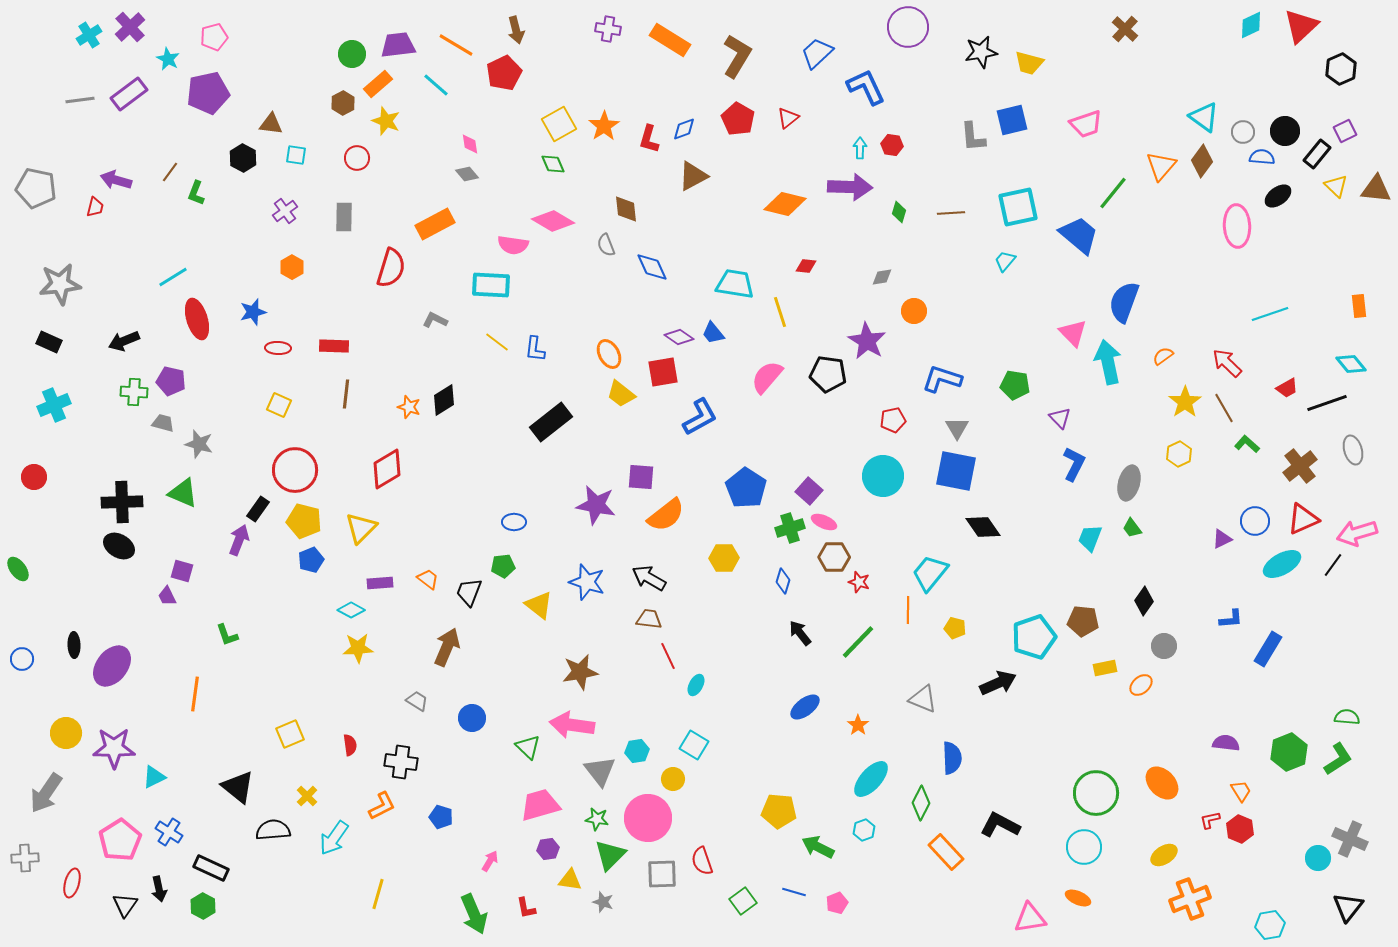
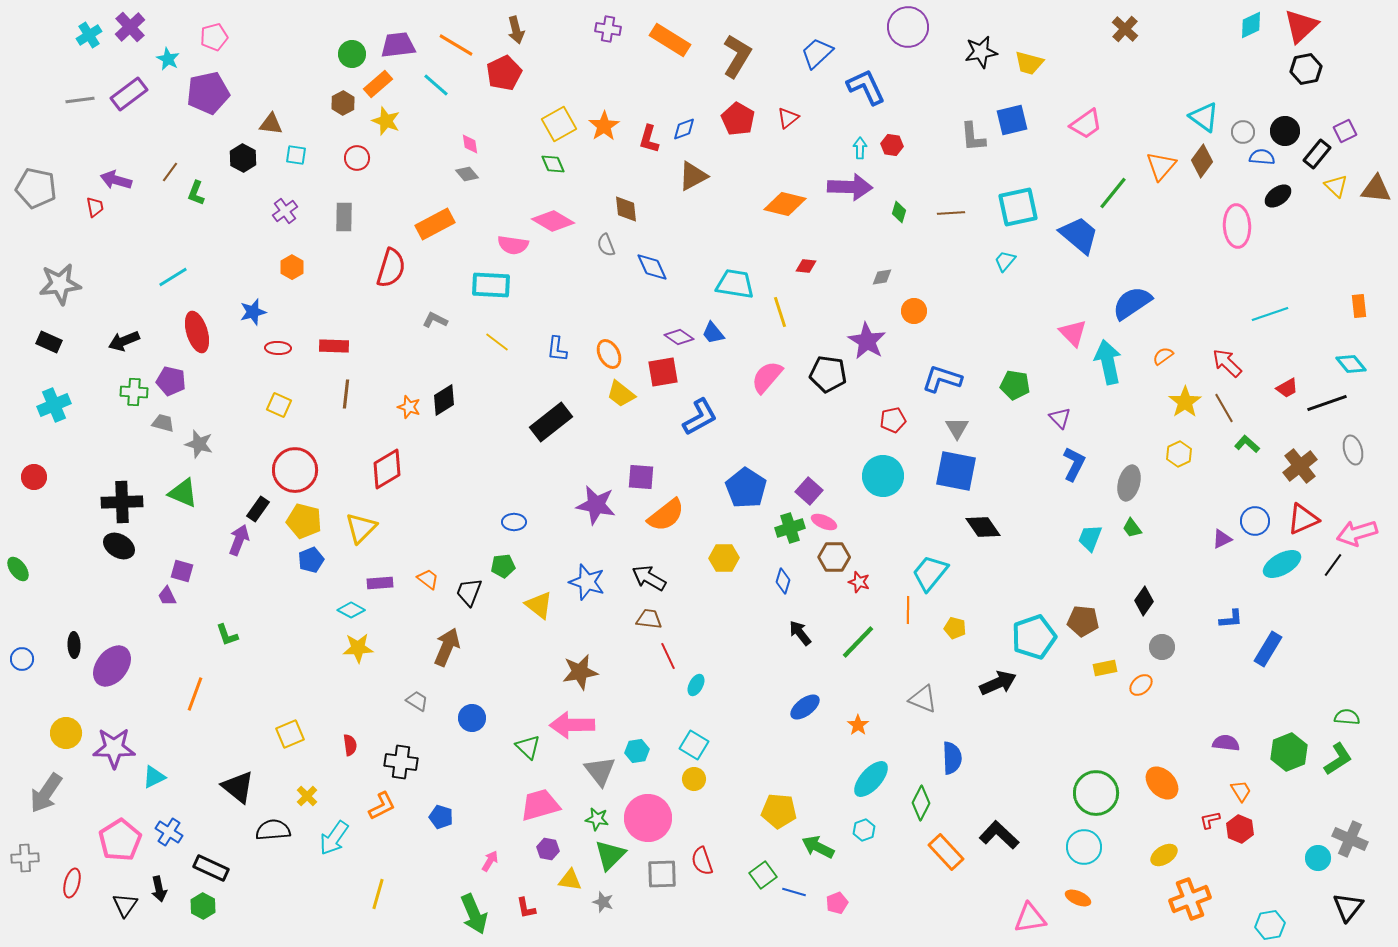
black hexagon at (1341, 69): moved 35 px left; rotated 12 degrees clockwise
pink trapezoid at (1086, 124): rotated 16 degrees counterclockwise
red trapezoid at (95, 207): rotated 25 degrees counterclockwise
blue semicircle at (1124, 302): moved 8 px right, 1 px down; rotated 36 degrees clockwise
red ellipse at (197, 319): moved 13 px down
blue L-shape at (535, 349): moved 22 px right
gray circle at (1164, 646): moved 2 px left, 1 px down
orange line at (195, 694): rotated 12 degrees clockwise
pink arrow at (572, 725): rotated 9 degrees counterclockwise
yellow circle at (673, 779): moved 21 px right
black L-shape at (1000, 825): moved 1 px left, 10 px down; rotated 15 degrees clockwise
purple hexagon at (548, 849): rotated 20 degrees clockwise
green square at (743, 901): moved 20 px right, 26 px up
